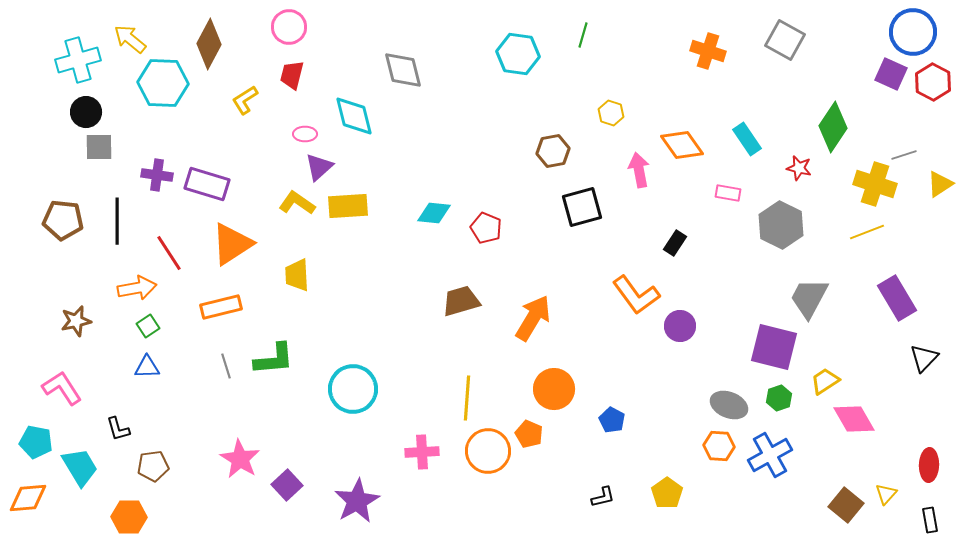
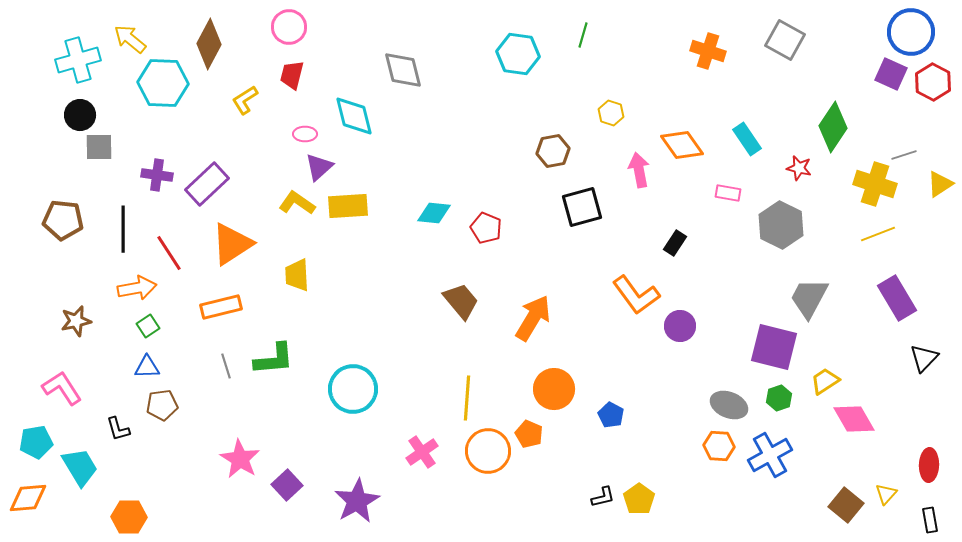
blue circle at (913, 32): moved 2 px left
black circle at (86, 112): moved 6 px left, 3 px down
purple rectangle at (207, 184): rotated 60 degrees counterclockwise
black line at (117, 221): moved 6 px right, 8 px down
yellow line at (867, 232): moved 11 px right, 2 px down
brown trapezoid at (461, 301): rotated 66 degrees clockwise
blue pentagon at (612, 420): moved 1 px left, 5 px up
cyan pentagon at (36, 442): rotated 20 degrees counterclockwise
pink cross at (422, 452): rotated 32 degrees counterclockwise
brown pentagon at (153, 466): moved 9 px right, 61 px up
yellow pentagon at (667, 493): moved 28 px left, 6 px down
